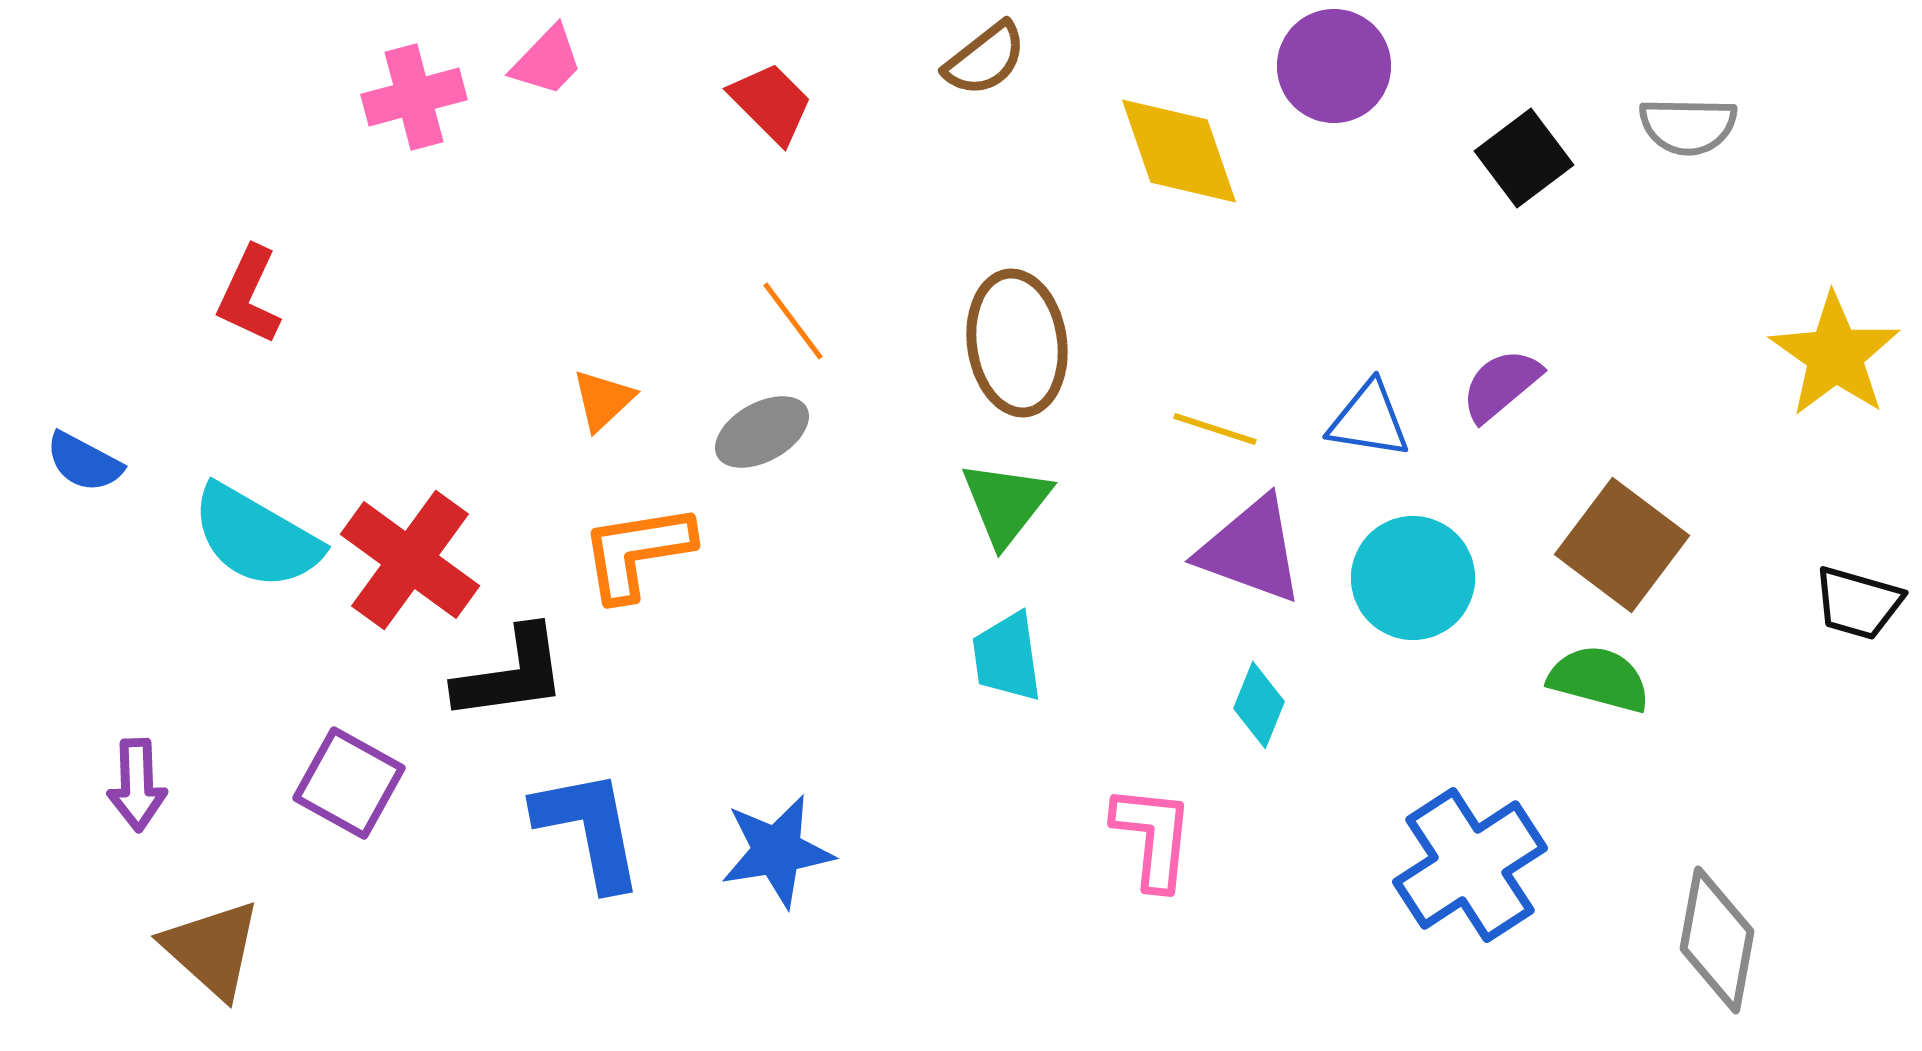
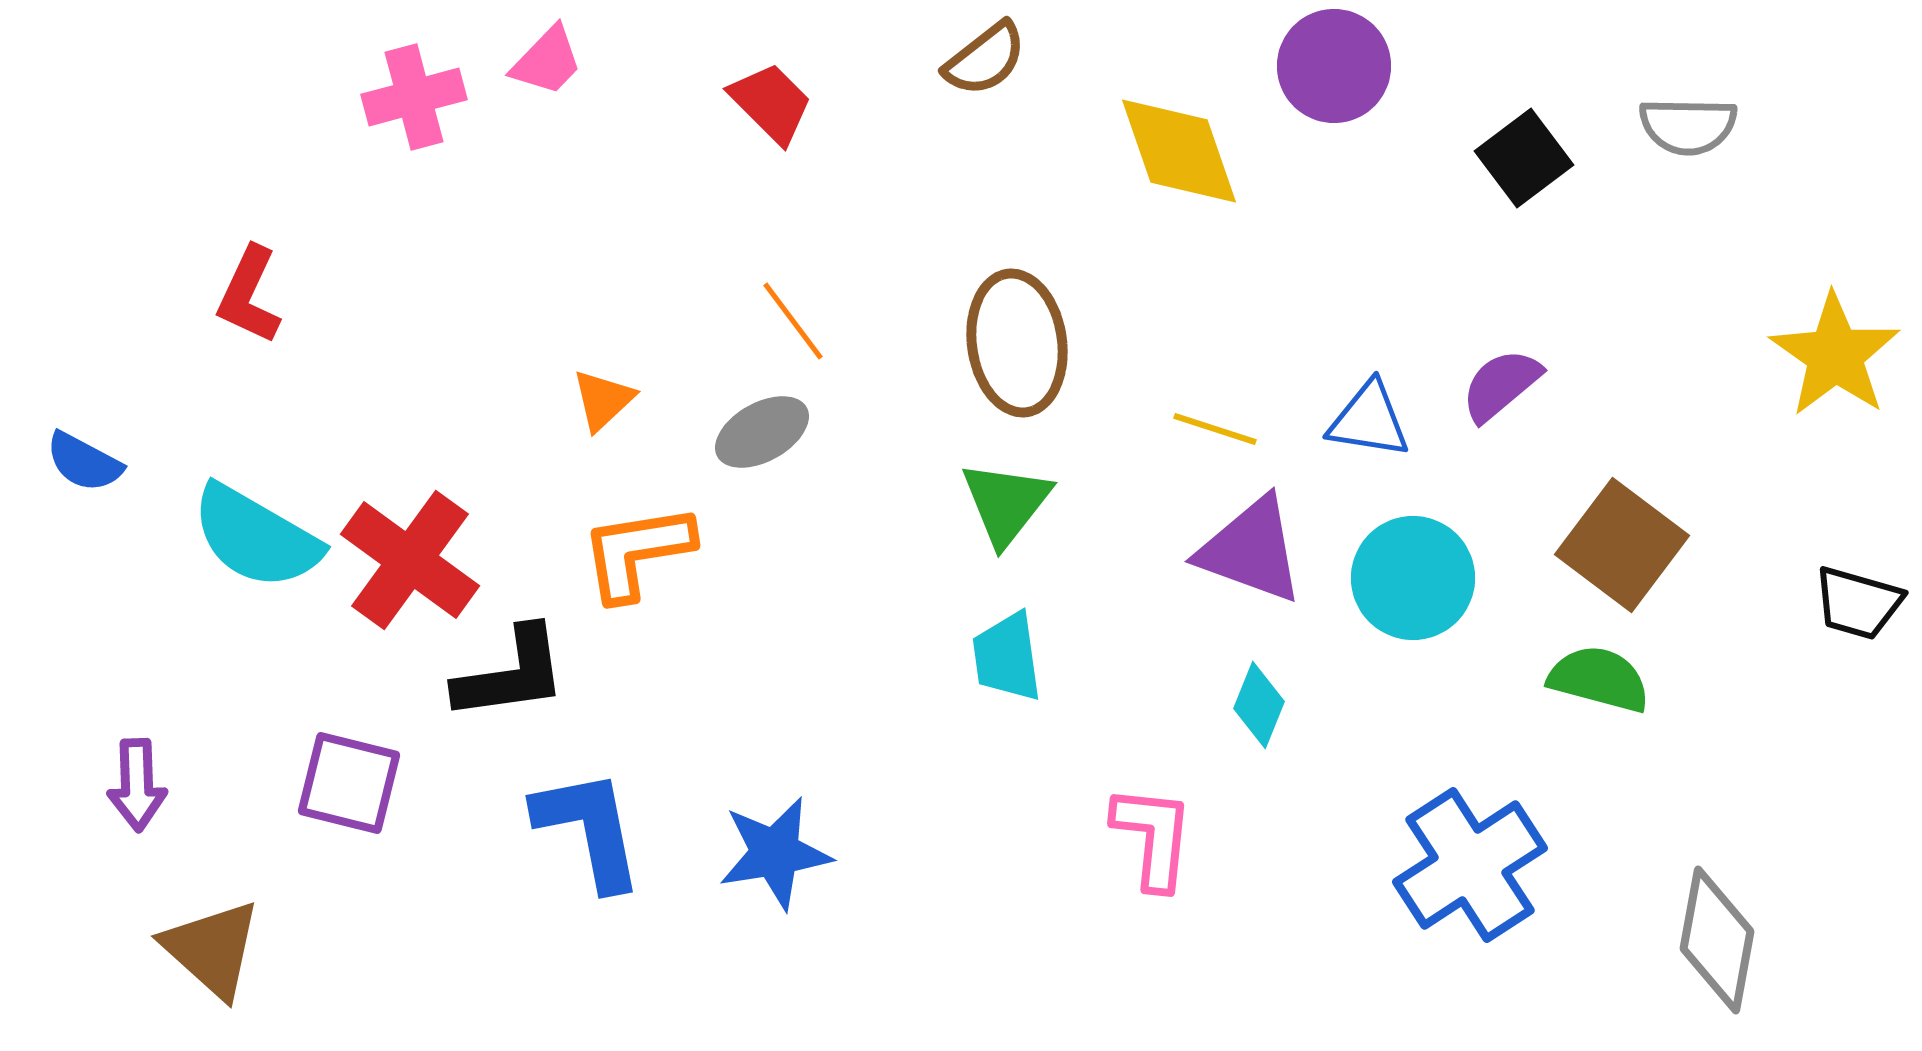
purple square: rotated 15 degrees counterclockwise
blue star: moved 2 px left, 2 px down
